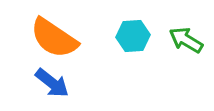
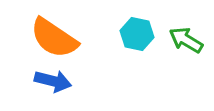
cyan hexagon: moved 4 px right, 2 px up; rotated 16 degrees clockwise
blue arrow: moved 1 px right, 2 px up; rotated 24 degrees counterclockwise
